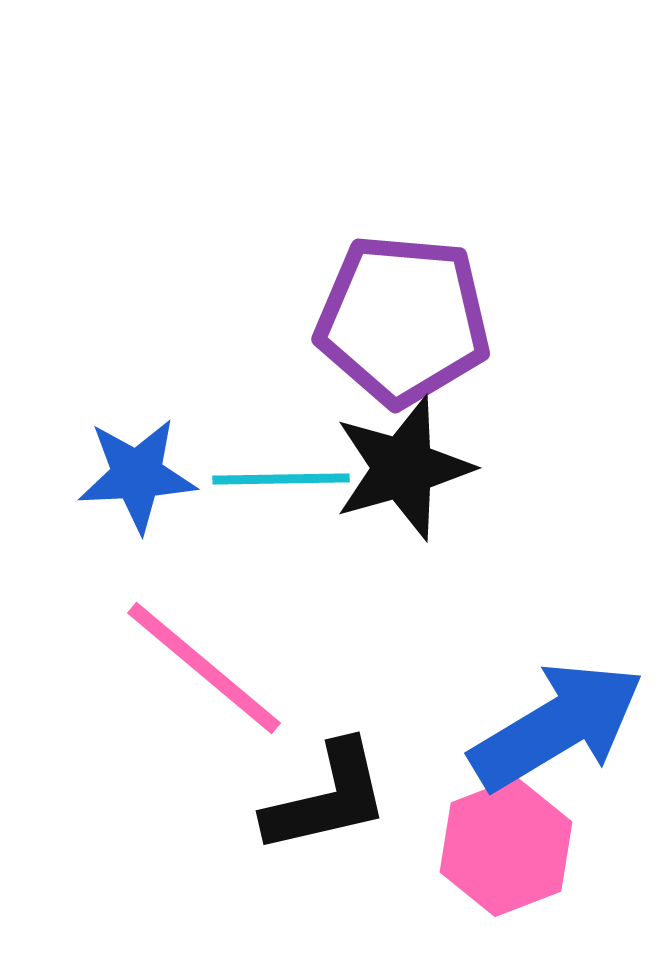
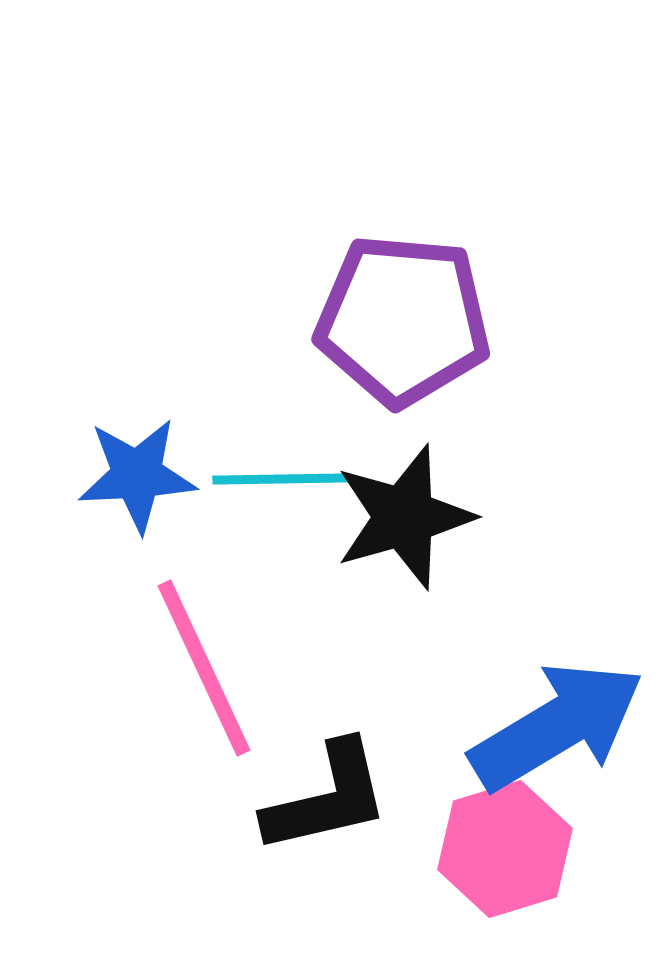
black star: moved 1 px right, 49 px down
pink line: rotated 25 degrees clockwise
pink hexagon: moved 1 px left, 2 px down; rotated 4 degrees clockwise
